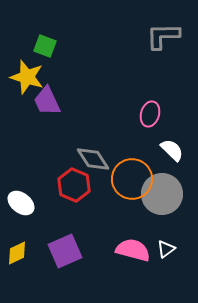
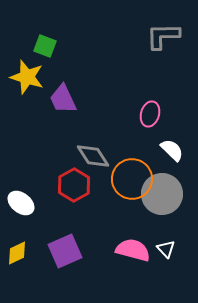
purple trapezoid: moved 16 px right, 2 px up
gray diamond: moved 3 px up
red hexagon: rotated 8 degrees clockwise
white triangle: rotated 36 degrees counterclockwise
